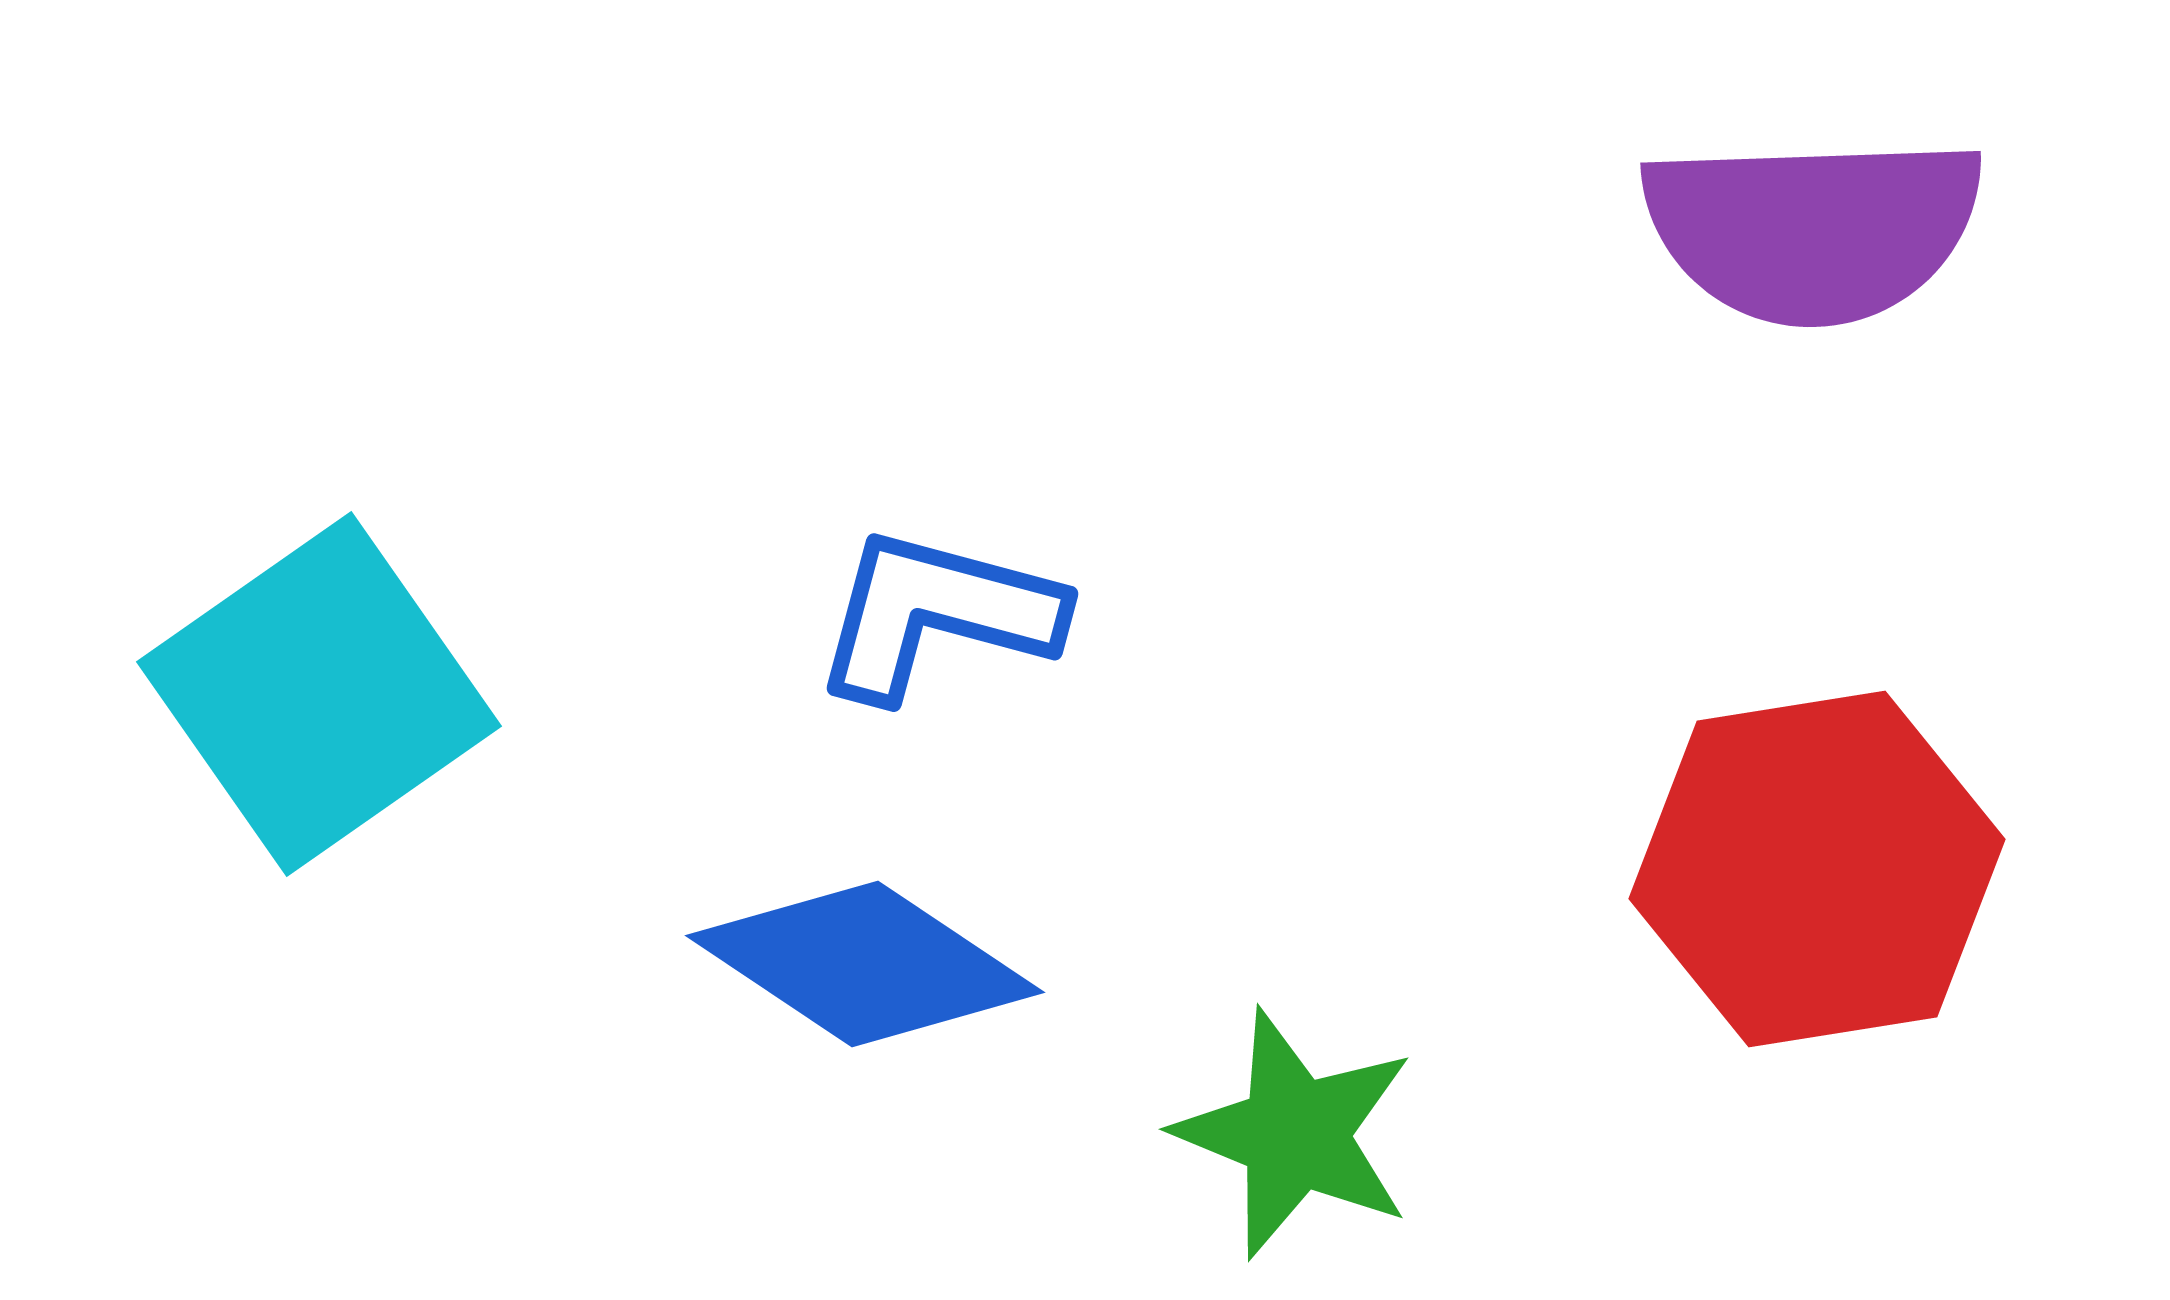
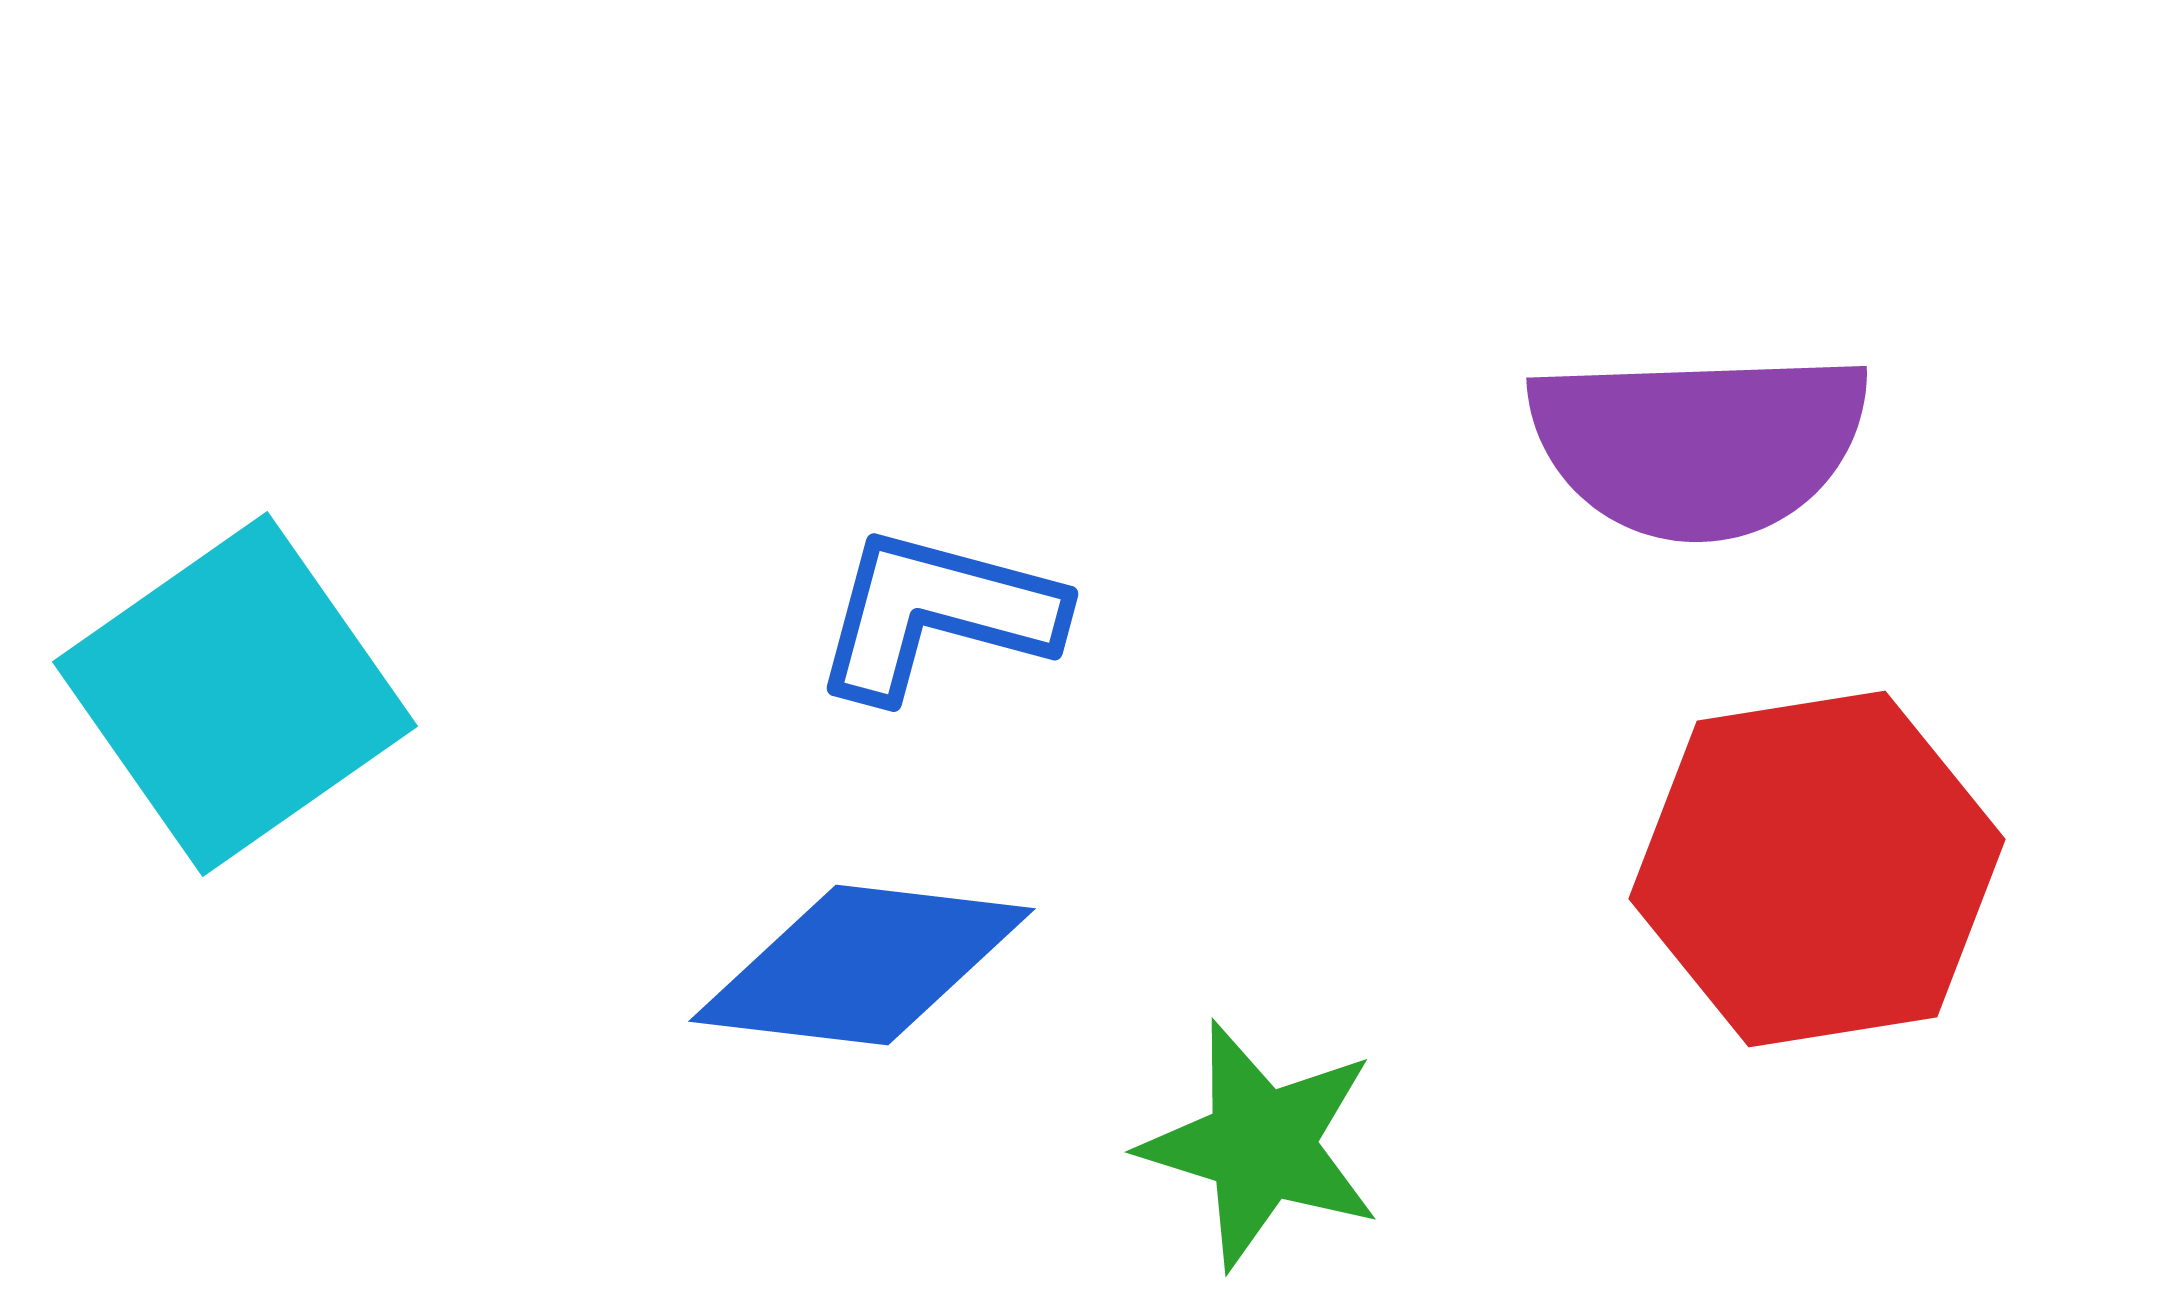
purple semicircle: moved 114 px left, 215 px down
cyan square: moved 84 px left
blue diamond: moved 3 px left, 1 px down; rotated 27 degrees counterclockwise
green star: moved 34 px left, 11 px down; rotated 5 degrees counterclockwise
